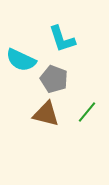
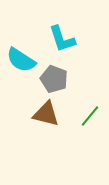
cyan semicircle: rotated 8 degrees clockwise
green line: moved 3 px right, 4 px down
